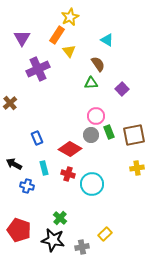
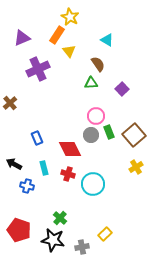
yellow star: rotated 18 degrees counterclockwise
purple triangle: rotated 36 degrees clockwise
brown square: rotated 30 degrees counterclockwise
red diamond: rotated 35 degrees clockwise
yellow cross: moved 1 px left, 1 px up; rotated 24 degrees counterclockwise
cyan circle: moved 1 px right
